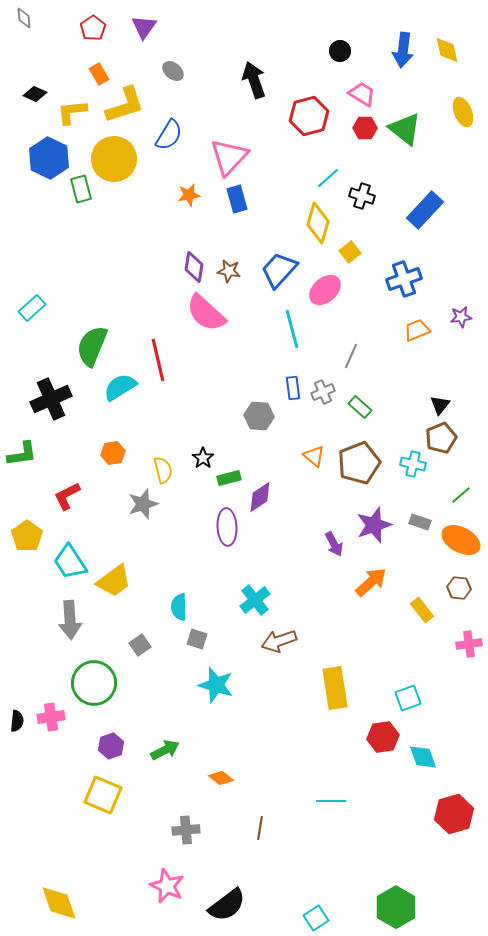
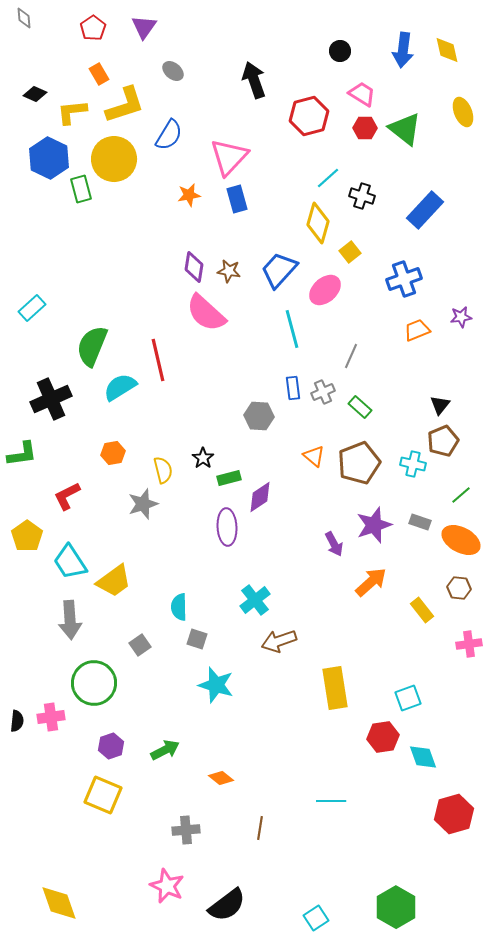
brown pentagon at (441, 438): moved 2 px right, 3 px down
